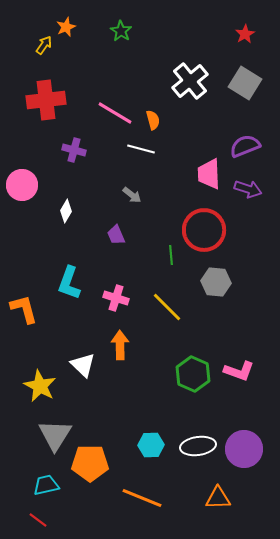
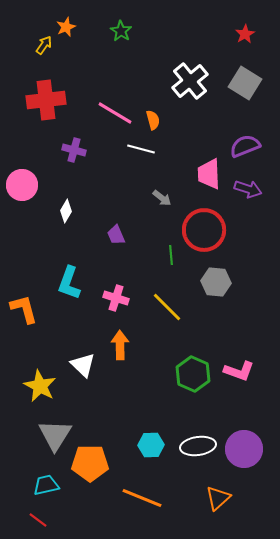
gray arrow: moved 30 px right, 3 px down
orange triangle: rotated 40 degrees counterclockwise
